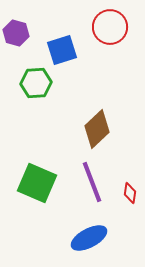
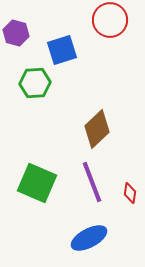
red circle: moved 7 px up
green hexagon: moved 1 px left
